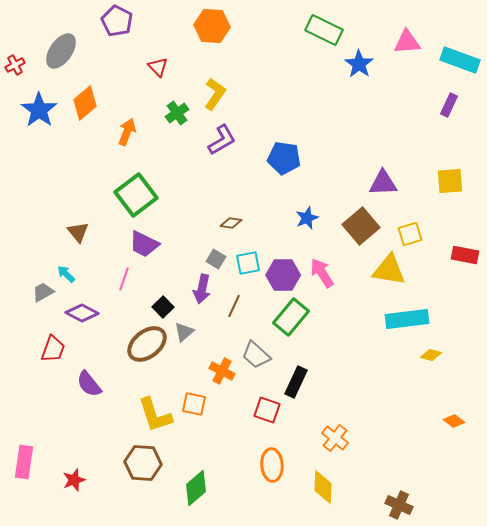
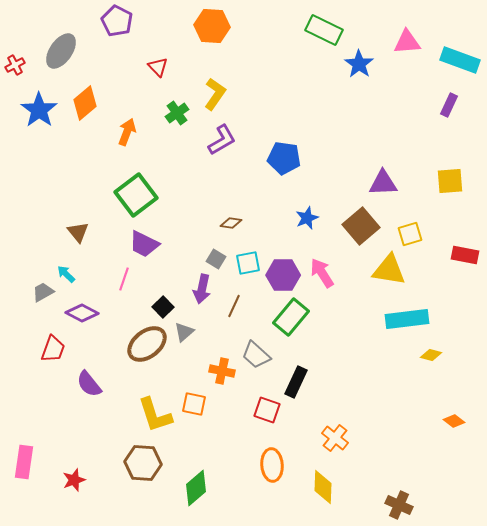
orange cross at (222, 371): rotated 15 degrees counterclockwise
